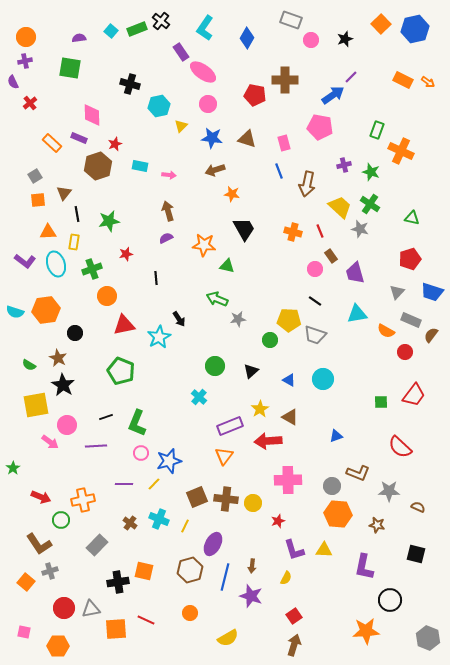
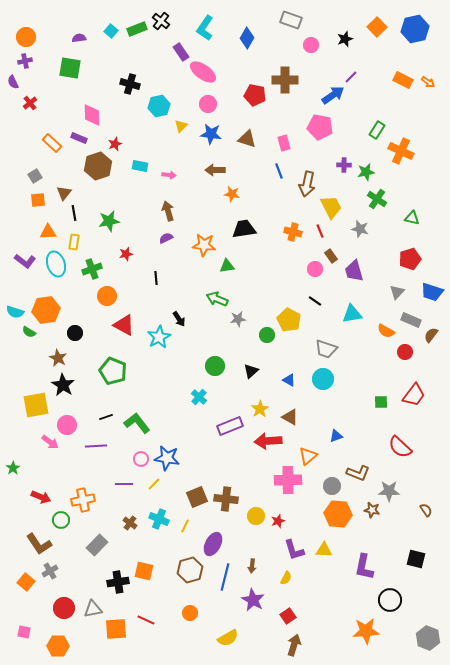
orange square at (381, 24): moved 4 px left, 3 px down
pink circle at (311, 40): moved 5 px down
green rectangle at (377, 130): rotated 12 degrees clockwise
blue star at (212, 138): moved 1 px left, 4 px up
purple cross at (344, 165): rotated 16 degrees clockwise
brown arrow at (215, 170): rotated 18 degrees clockwise
green star at (371, 172): moved 5 px left; rotated 30 degrees counterclockwise
green cross at (370, 204): moved 7 px right, 5 px up
yellow trapezoid at (340, 207): moved 9 px left; rotated 20 degrees clockwise
black line at (77, 214): moved 3 px left, 1 px up
black trapezoid at (244, 229): rotated 70 degrees counterclockwise
green triangle at (227, 266): rotated 21 degrees counterclockwise
purple trapezoid at (355, 273): moved 1 px left, 2 px up
cyan triangle at (357, 314): moved 5 px left
yellow pentagon at (289, 320): rotated 25 degrees clockwise
red triangle at (124, 325): rotated 40 degrees clockwise
gray trapezoid at (315, 335): moved 11 px right, 14 px down
green circle at (270, 340): moved 3 px left, 5 px up
green semicircle at (29, 365): moved 33 px up
green pentagon at (121, 371): moved 8 px left
green L-shape at (137, 423): rotated 120 degrees clockwise
pink circle at (141, 453): moved 6 px down
orange triangle at (224, 456): moved 84 px right; rotated 12 degrees clockwise
blue star at (169, 461): moved 2 px left, 3 px up; rotated 25 degrees clockwise
yellow circle at (253, 503): moved 3 px right, 13 px down
brown semicircle at (418, 507): moved 8 px right, 3 px down; rotated 32 degrees clockwise
brown star at (377, 525): moved 5 px left, 15 px up
black square at (416, 554): moved 5 px down
gray cross at (50, 571): rotated 14 degrees counterclockwise
purple star at (251, 596): moved 2 px right, 4 px down; rotated 10 degrees clockwise
gray triangle at (91, 609): moved 2 px right
red square at (294, 616): moved 6 px left
